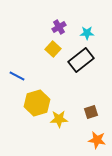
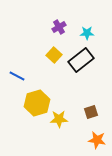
yellow square: moved 1 px right, 6 px down
